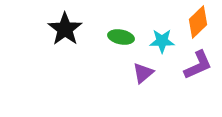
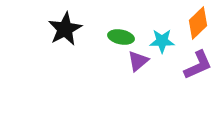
orange diamond: moved 1 px down
black star: rotated 8 degrees clockwise
purple triangle: moved 5 px left, 12 px up
